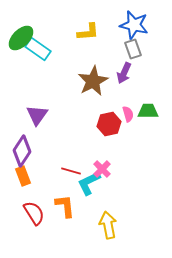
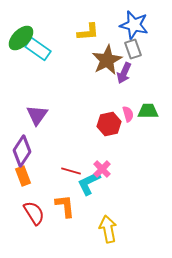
brown star: moved 14 px right, 21 px up
yellow arrow: moved 4 px down
